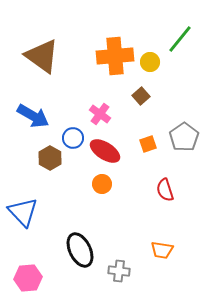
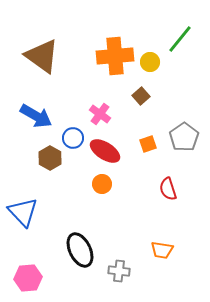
blue arrow: moved 3 px right
red semicircle: moved 3 px right, 1 px up
